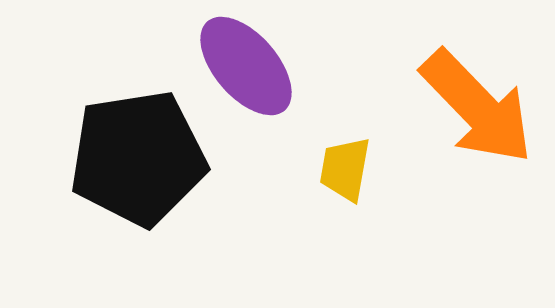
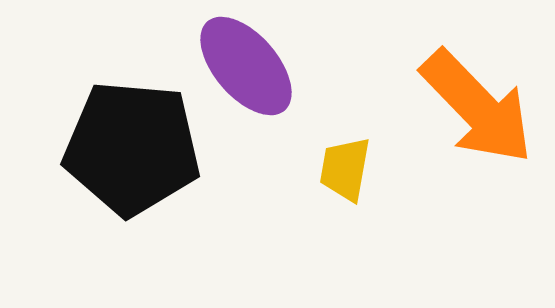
black pentagon: moved 6 px left, 10 px up; rotated 14 degrees clockwise
